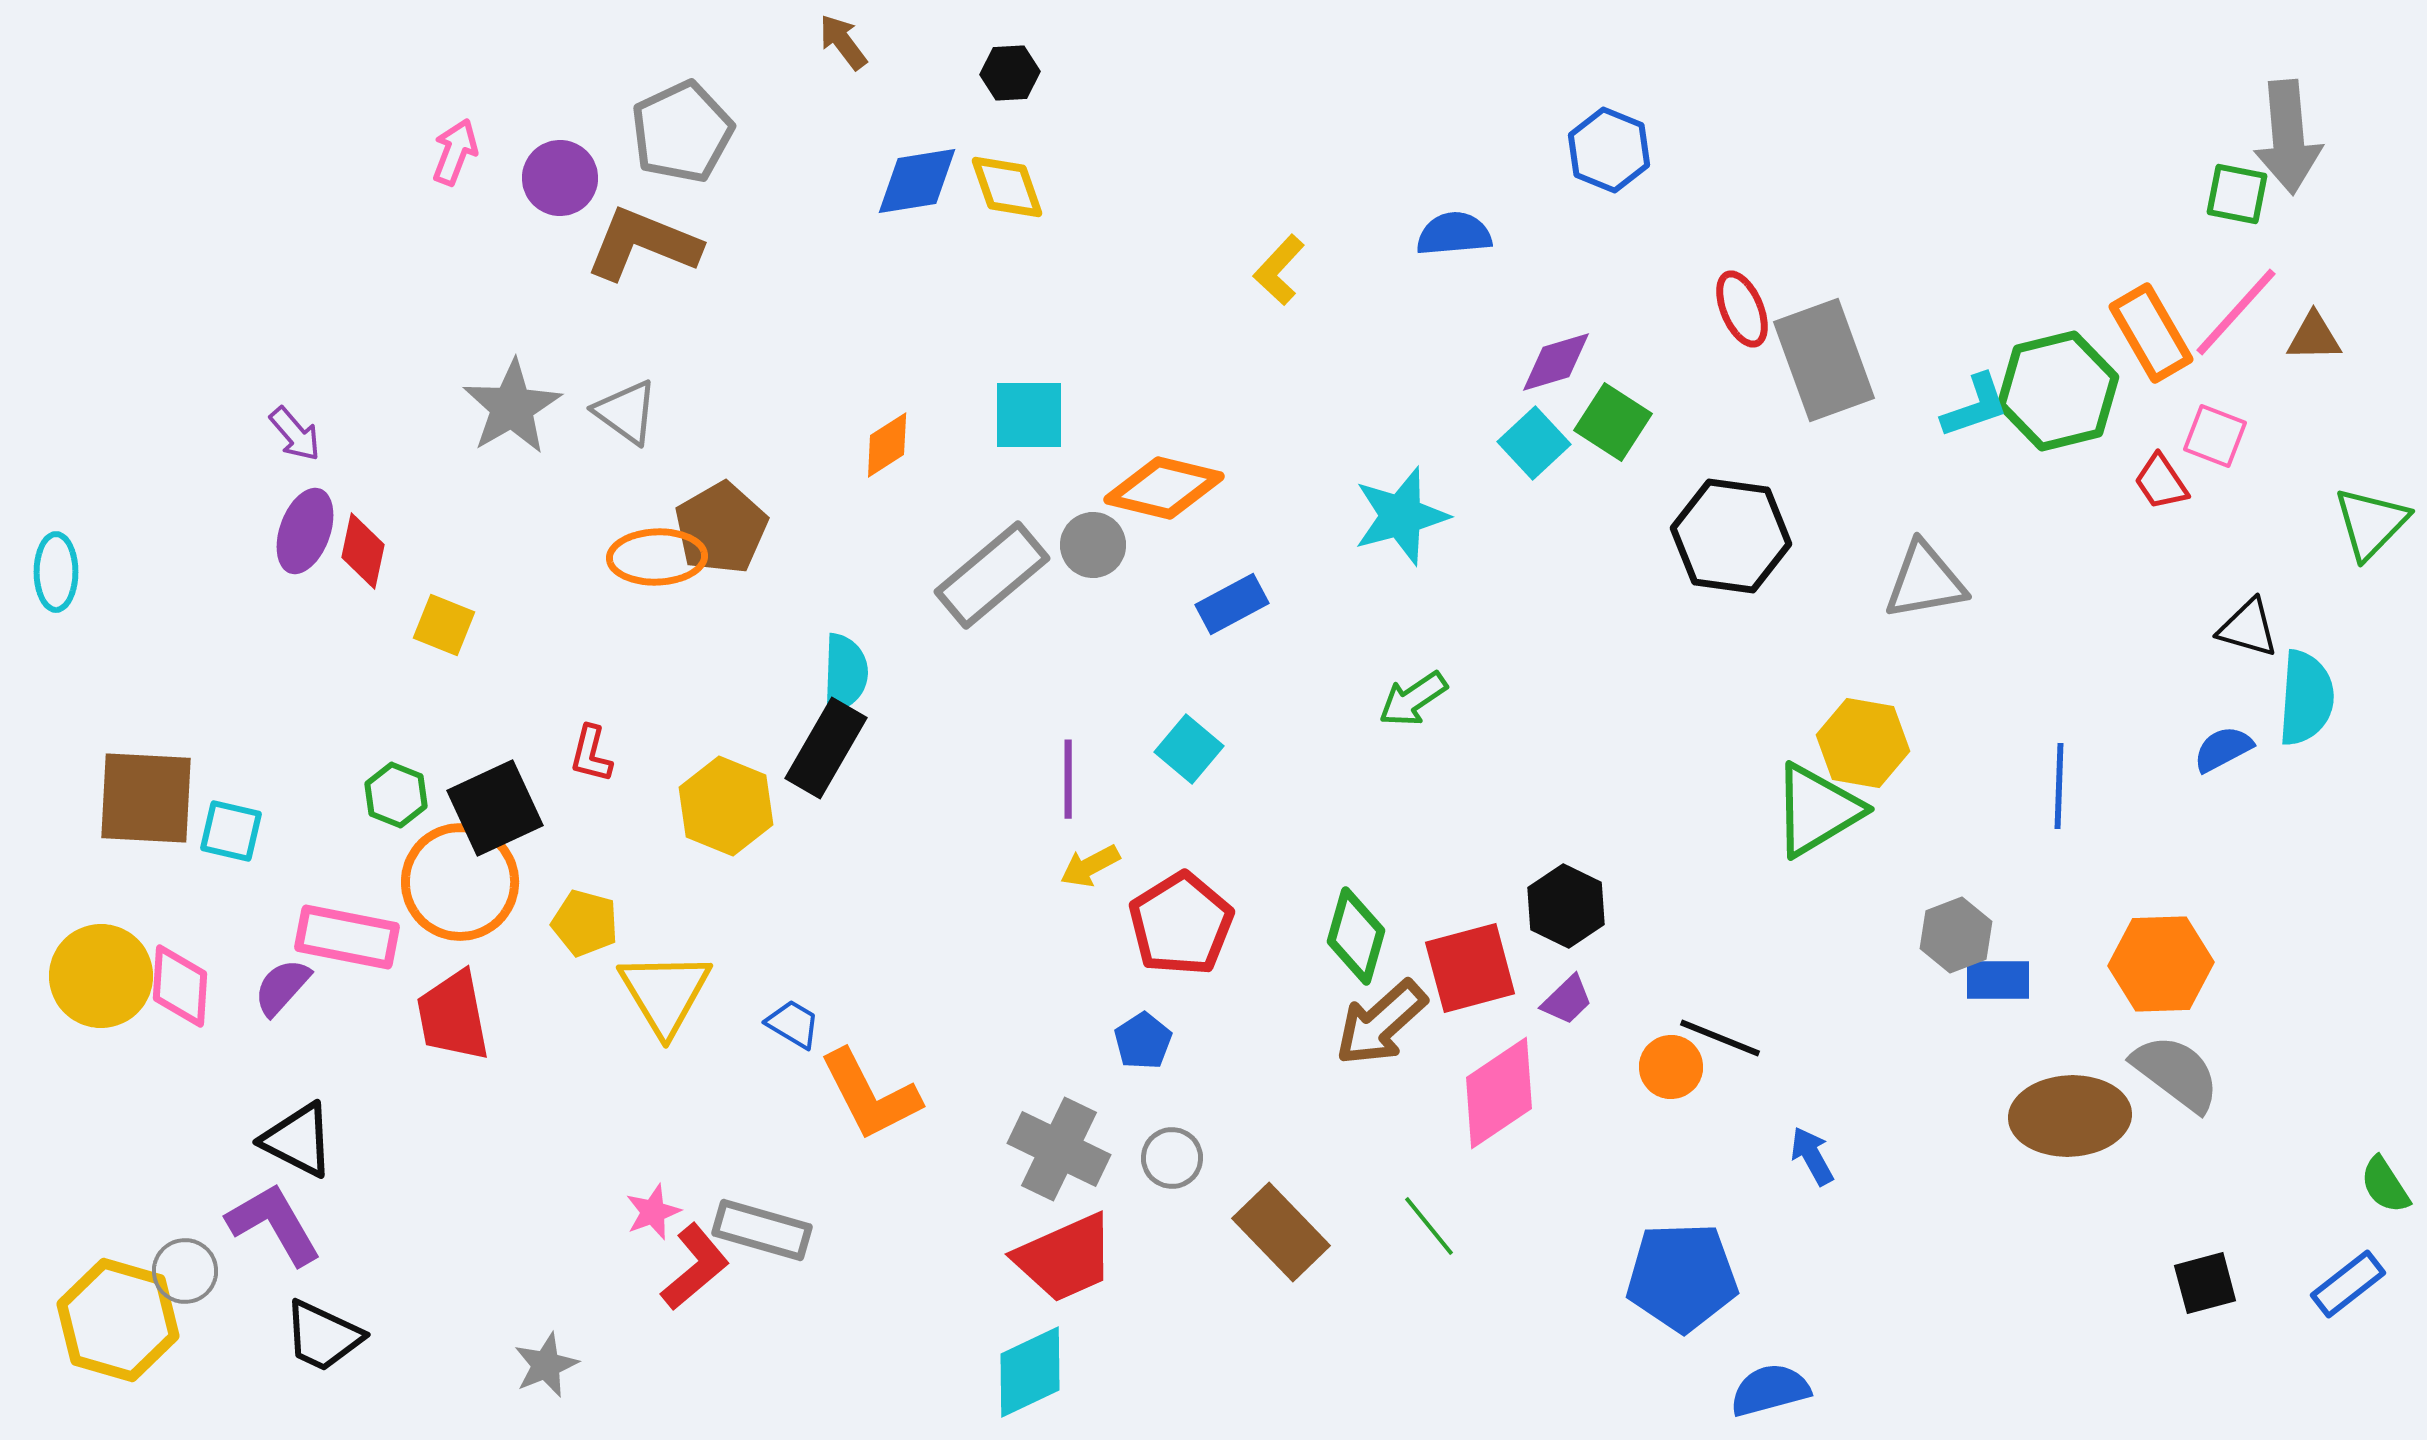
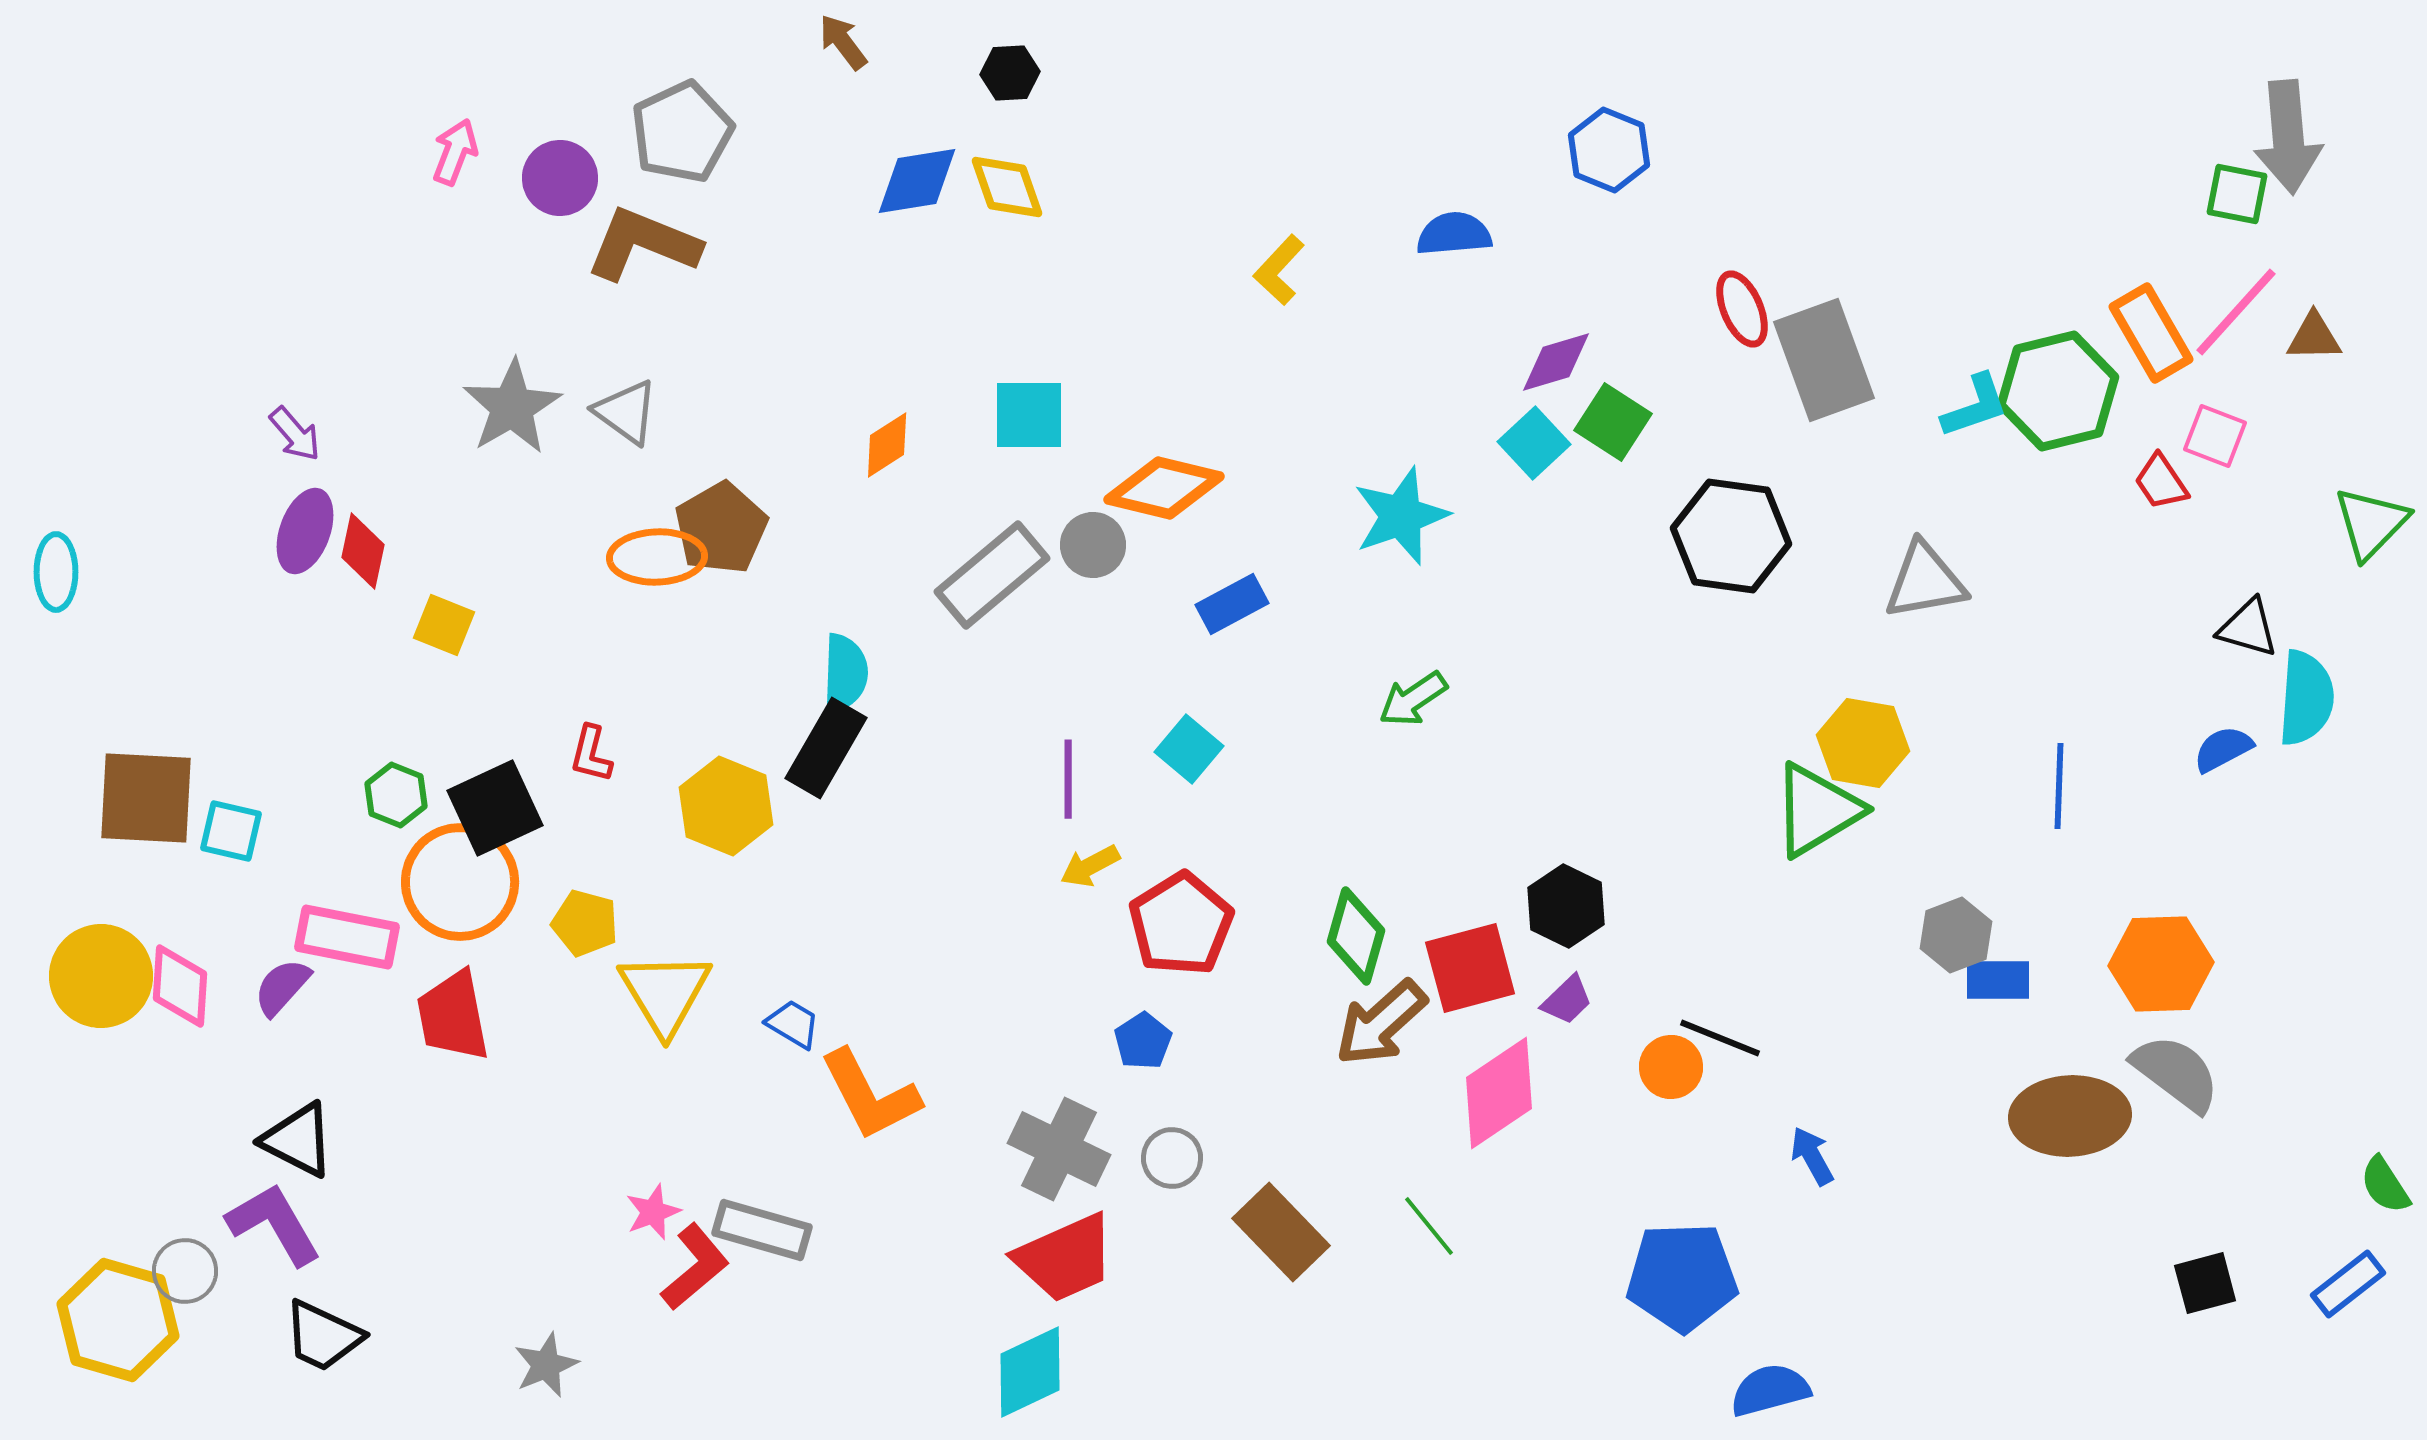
cyan star at (1401, 516): rotated 4 degrees counterclockwise
